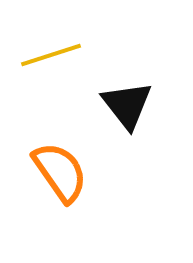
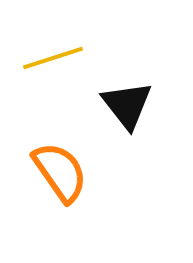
yellow line: moved 2 px right, 3 px down
